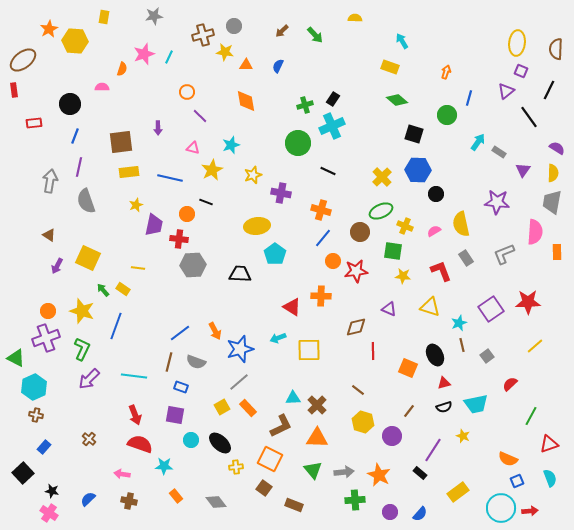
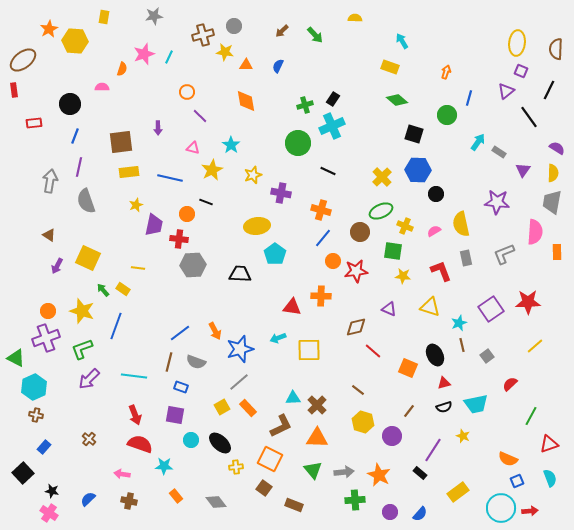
cyan star at (231, 145): rotated 18 degrees counterclockwise
gray rectangle at (466, 258): rotated 21 degrees clockwise
red triangle at (292, 307): rotated 24 degrees counterclockwise
green L-shape at (82, 349): rotated 135 degrees counterclockwise
red line at (373, 351): rotated 48 degrees counterclockwise
